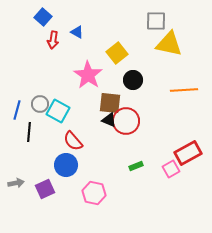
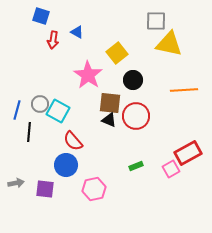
blue square: moved 2 px left, 1 px up; rotated 24 degrees counterclockwise
red circle: moved 10 px right, 5 px up
purple square: rotated 30 degrees clockwise
pink hexagon: moved 4 px up; rotated 25 degrees counterclockwise
